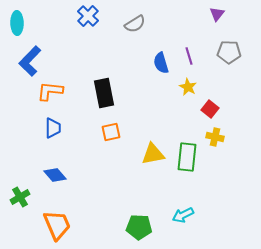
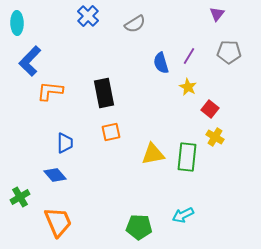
purple line: rotated 48 degrees clockwise
blue trapezoid: moved 12 px right, 15 px down
yellow cross: rotated 18 degrees clockwise
orange trapezoid: moved 1 px right, 3 px up
